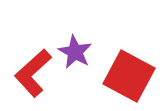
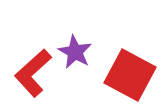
red square: moved 1 px right, 1 px up
